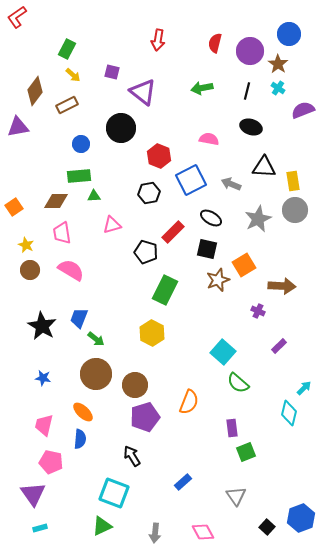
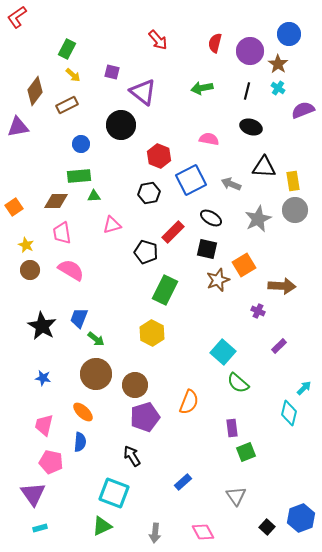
red arrow at (158, 40): rotated 50 degrees counterclockwise
black circle at (121, 128): moved 3 px up
blue semicircle at (80, 439): moved 3 px down
